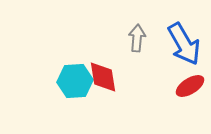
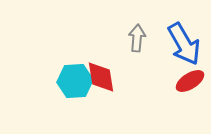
red diamond: moved 2 px left
red ellipse: moved 5 px up
